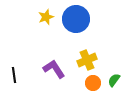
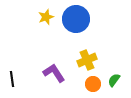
purple L-shape: moved 4 px down
black line: moved 2 px left, 4 px down
orange circle: moved 1 px down
